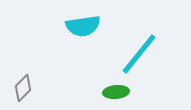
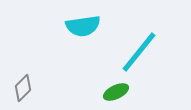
cyan line: moved 2 px up
green ellipse: rotated 20 degrees counterclockwise
